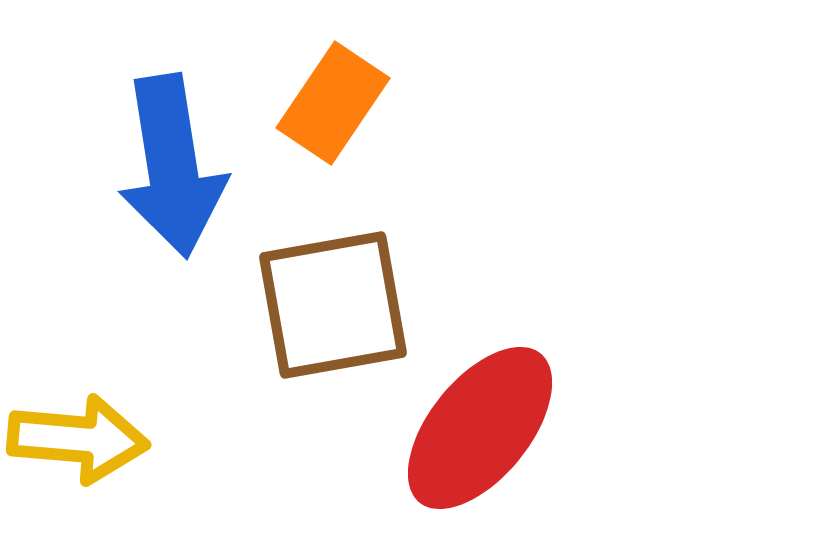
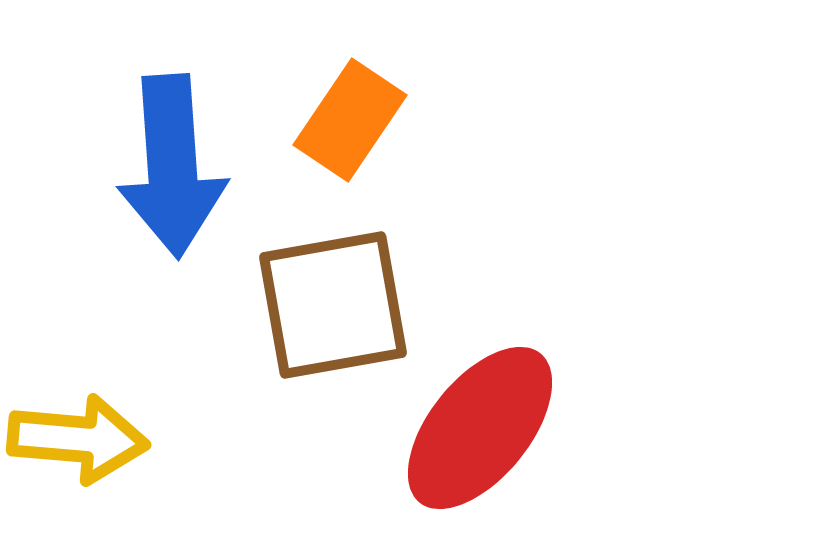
orange rectangle: moved 17 px right, 17 px down
blue arrow: rotated 5 degrees clockwise
